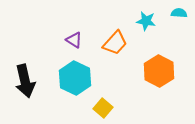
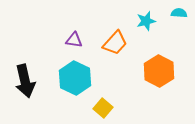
cyan star: rotated 24 degrees counterclockwise
purple triangle: rotated 24 degrees counterclockwise
